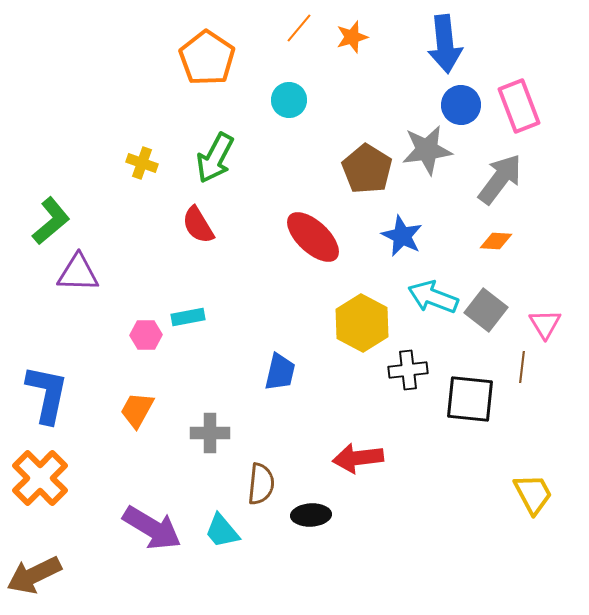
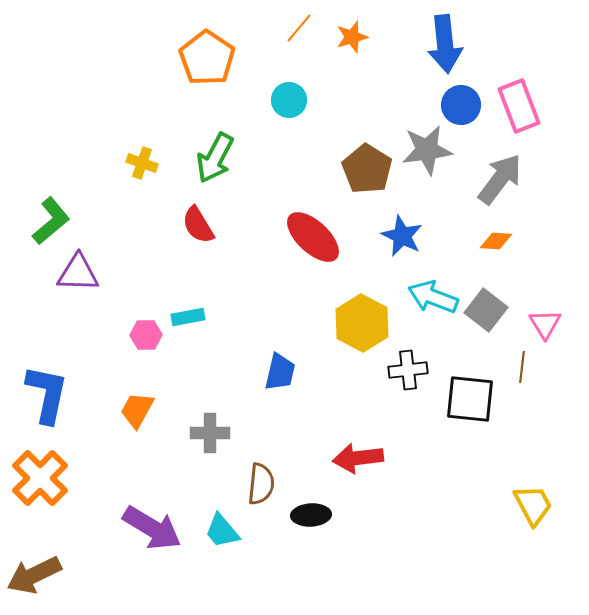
yellow trapezoid: moved 11 px down
